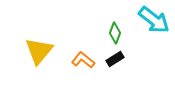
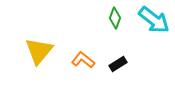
green diamond: moved 15 px up
black rectangle: moved 3 px right, 5 px down
